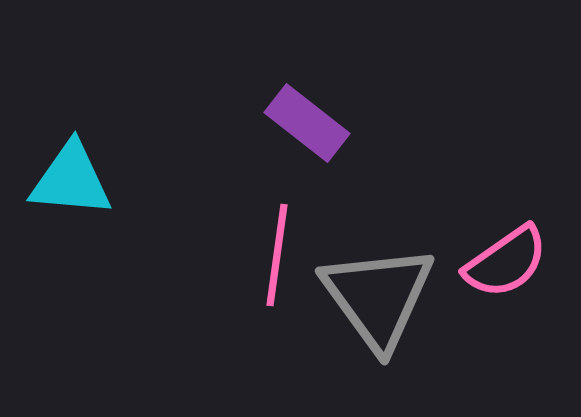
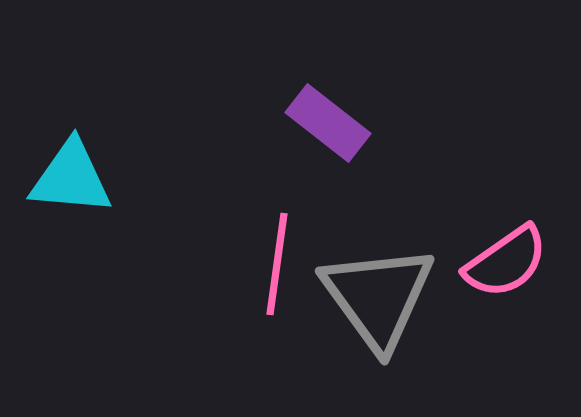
purple rectangle: moved 21 px right
cyan triangle: moved 2 px up
pink line: moved 9 px down
